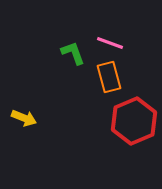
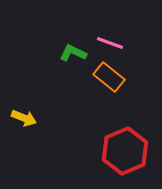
green L-shape: rotated 44 degrees counterclockwise
orange rectangle: rotated 36 degrees counterclockwise
red hexagon: moved 9 px left, 30 px down
